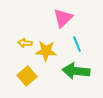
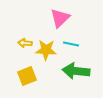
pink triangle: moved 3 px left
cyan line: moved 6 px left; rotated 56 degrees counterclockwise
yellow star: moved 1 px up
yellow square: rotated 18 degrees clockwise
